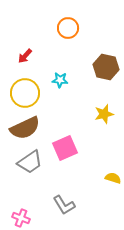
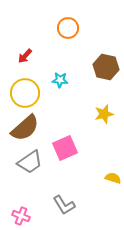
brown semicircle: rotated 16 degrees counterclockwise
pink cross: moved 2 px up
